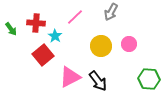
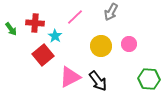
red cross: moved 1 px left
